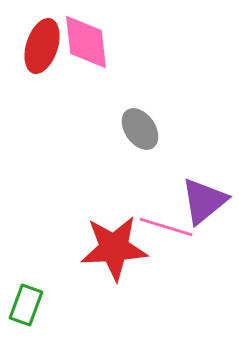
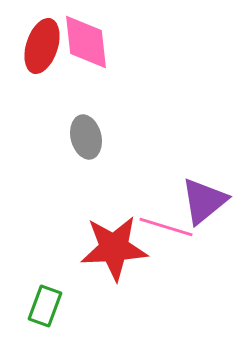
gray ellipse: moved 54 px left, 8 px down; rotated 21 degrees clockwise
green rectangle: moved 19 px right, 1 px down
